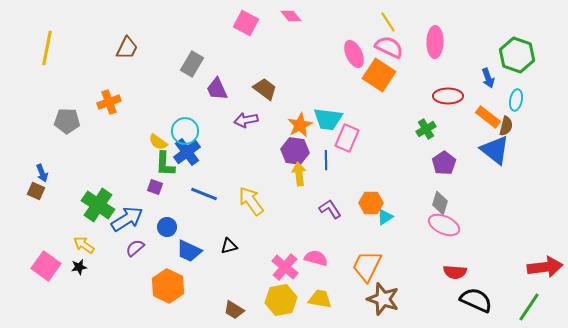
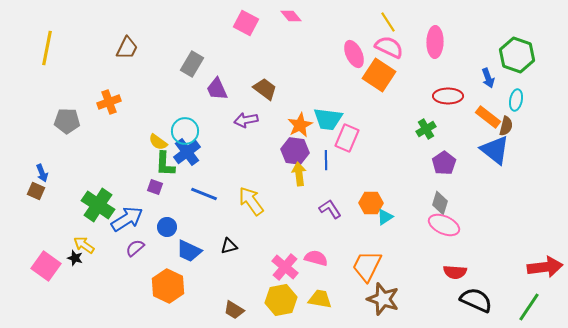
black star at (79, 267): moved 4 px left, 9 px up; rotated 28 degrees clockwise
